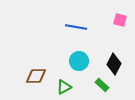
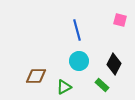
blue line: moved 1 px right, 3 px down; rotated 65 degrees clockwise
